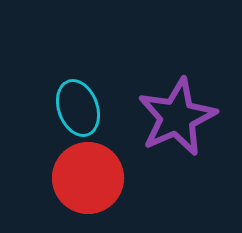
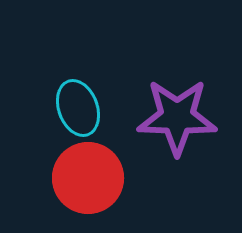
purple star: rotated 26 degrees clockwise
